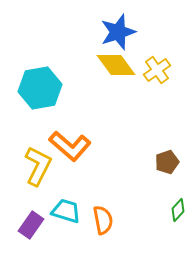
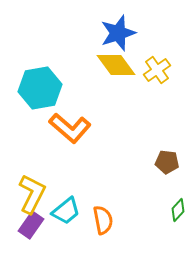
blue star: moved 1 px down
orange L-shape: moved 18 px up
brown pentagon: rotated 25 degrees clockwise
yellow L-shape: moved 6 px left, 28 px down
cyan trapezoid: rotated 124 degrees clockwise
